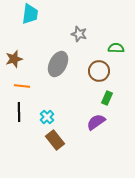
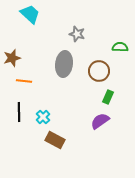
cyan trapezoid: rotated 55 degrees counterclockwise
gray star: moved 2 px left
green semicircle: moved 4 px right, 1 px up
brown star: moved 2 px left, 1 px up
gray ellipse: moved 6 px right; rotated 20 degrees counterclockwise
orange line: moved 2 px right, 5 px up
green rectangle: moved 1 px right, 1 px up
cyan cross: moved 4 px left
purple semicircle: moved 4 px right, 1 px up
brown rectangle: rotated 24 degrees counterclockwise
